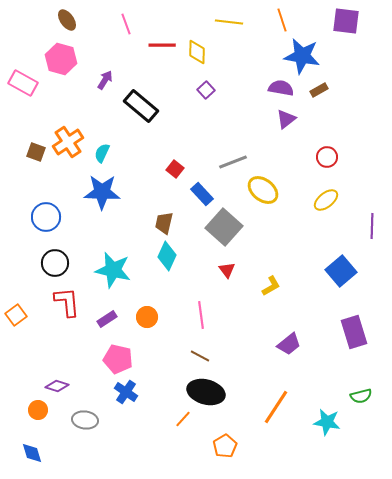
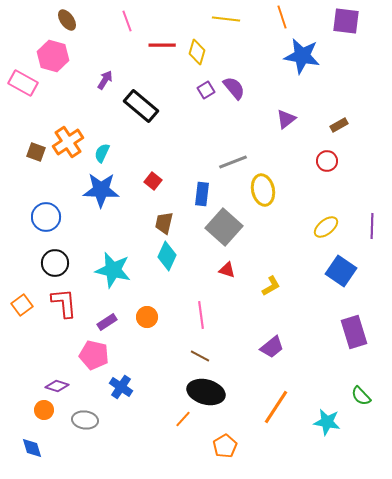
orange line at (282, 20): moved 3 px up
yellow line at (229, 22): moved 3 px left, 3 px up
pink line at (126, 24): moved 1 px right, 3 px up
yellow diamond at (197, 52): rotated 15 degrees clockwise
pink hexagon at (61, 59): moved 8 px left, 3 px up
purple semicircle at (281, 88): moved 47 px left; rotated 40 degrees clockwise
purple square at (206, 90): rotated 12 degrees clockwise
brown rectangle at (319, 90): moved 20 px right, 35 px down
red circle at (327, 157): moved 4 px down
red square at (175, 169): moved 22 px left, 12 px down
yellow ellipse at (263, 190): rotated 40 degrees clockwise
blue star at (102, 192): moved 1 px left, 2 px up
blue rectangle at (202, 194): rotated 50 degrees clockwise
yellow ellipse at (326, 200): moved 27 px down
red triangle at (227, 270): rotated 36 degrees counterclockwise
blue square at (341, 271): rotated 16 degrees counterclockwise
red L-shape at (67, 302): moved 3 px left, 1 px down
orange square at (16, 315): moved 6 px right, 10 px up
purple rectangle at (107, 319): moved 3 px down
purple trapezoid at (289, 344): moved 17 px left, 3 px down
pink pentagon at (118, 359): moved 24 px left, 4 px up
blue cross at (126, 392): moved 5 px left, 5 px up
green semicircle at (361, 396): rotated 60 degrees clockwise
orange circle at (38, 410): moved 6 px right
blue diamond at (32, 453): moved 5 px up
